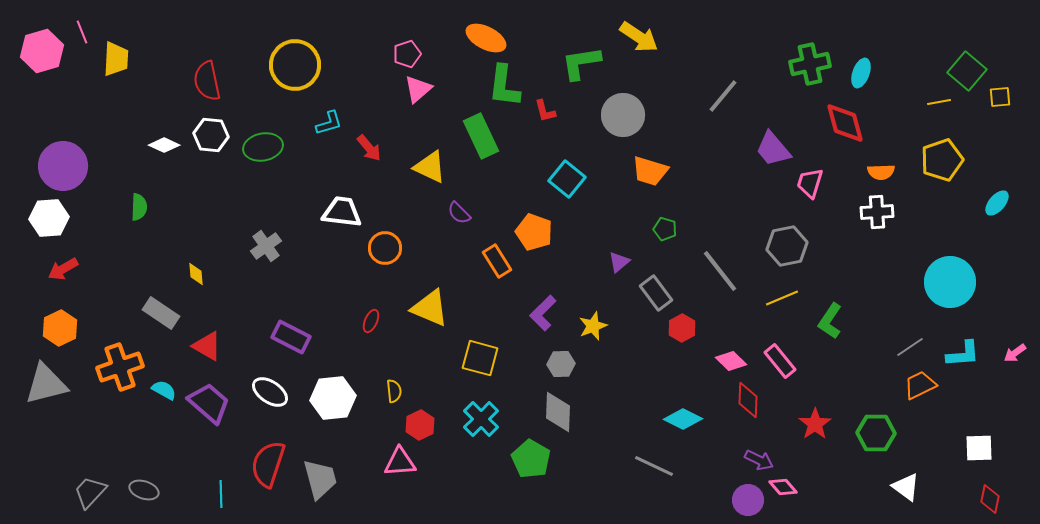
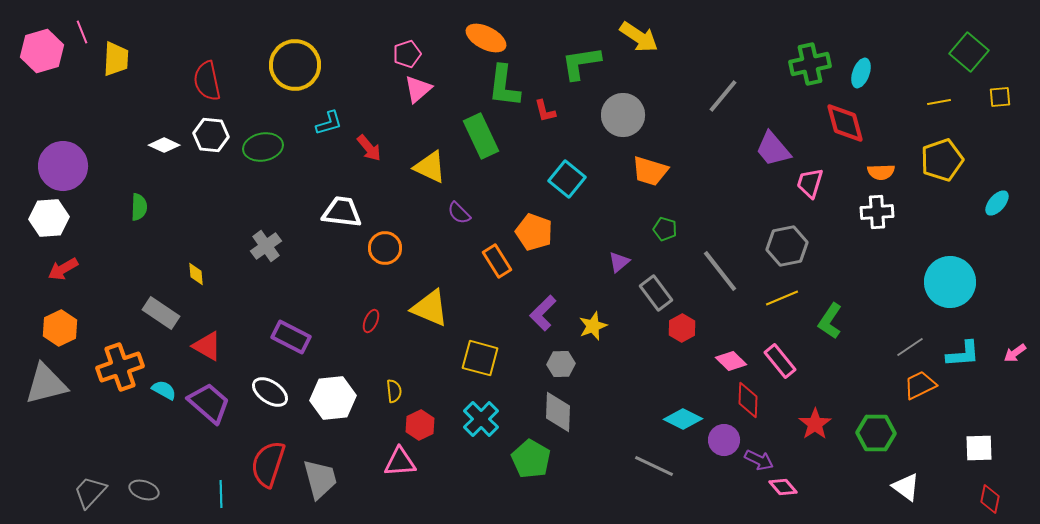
green square at (967, 71): moved 2 px right, 19 px up
purple circle at (748, 500): moved 24 px left, 60 px up
